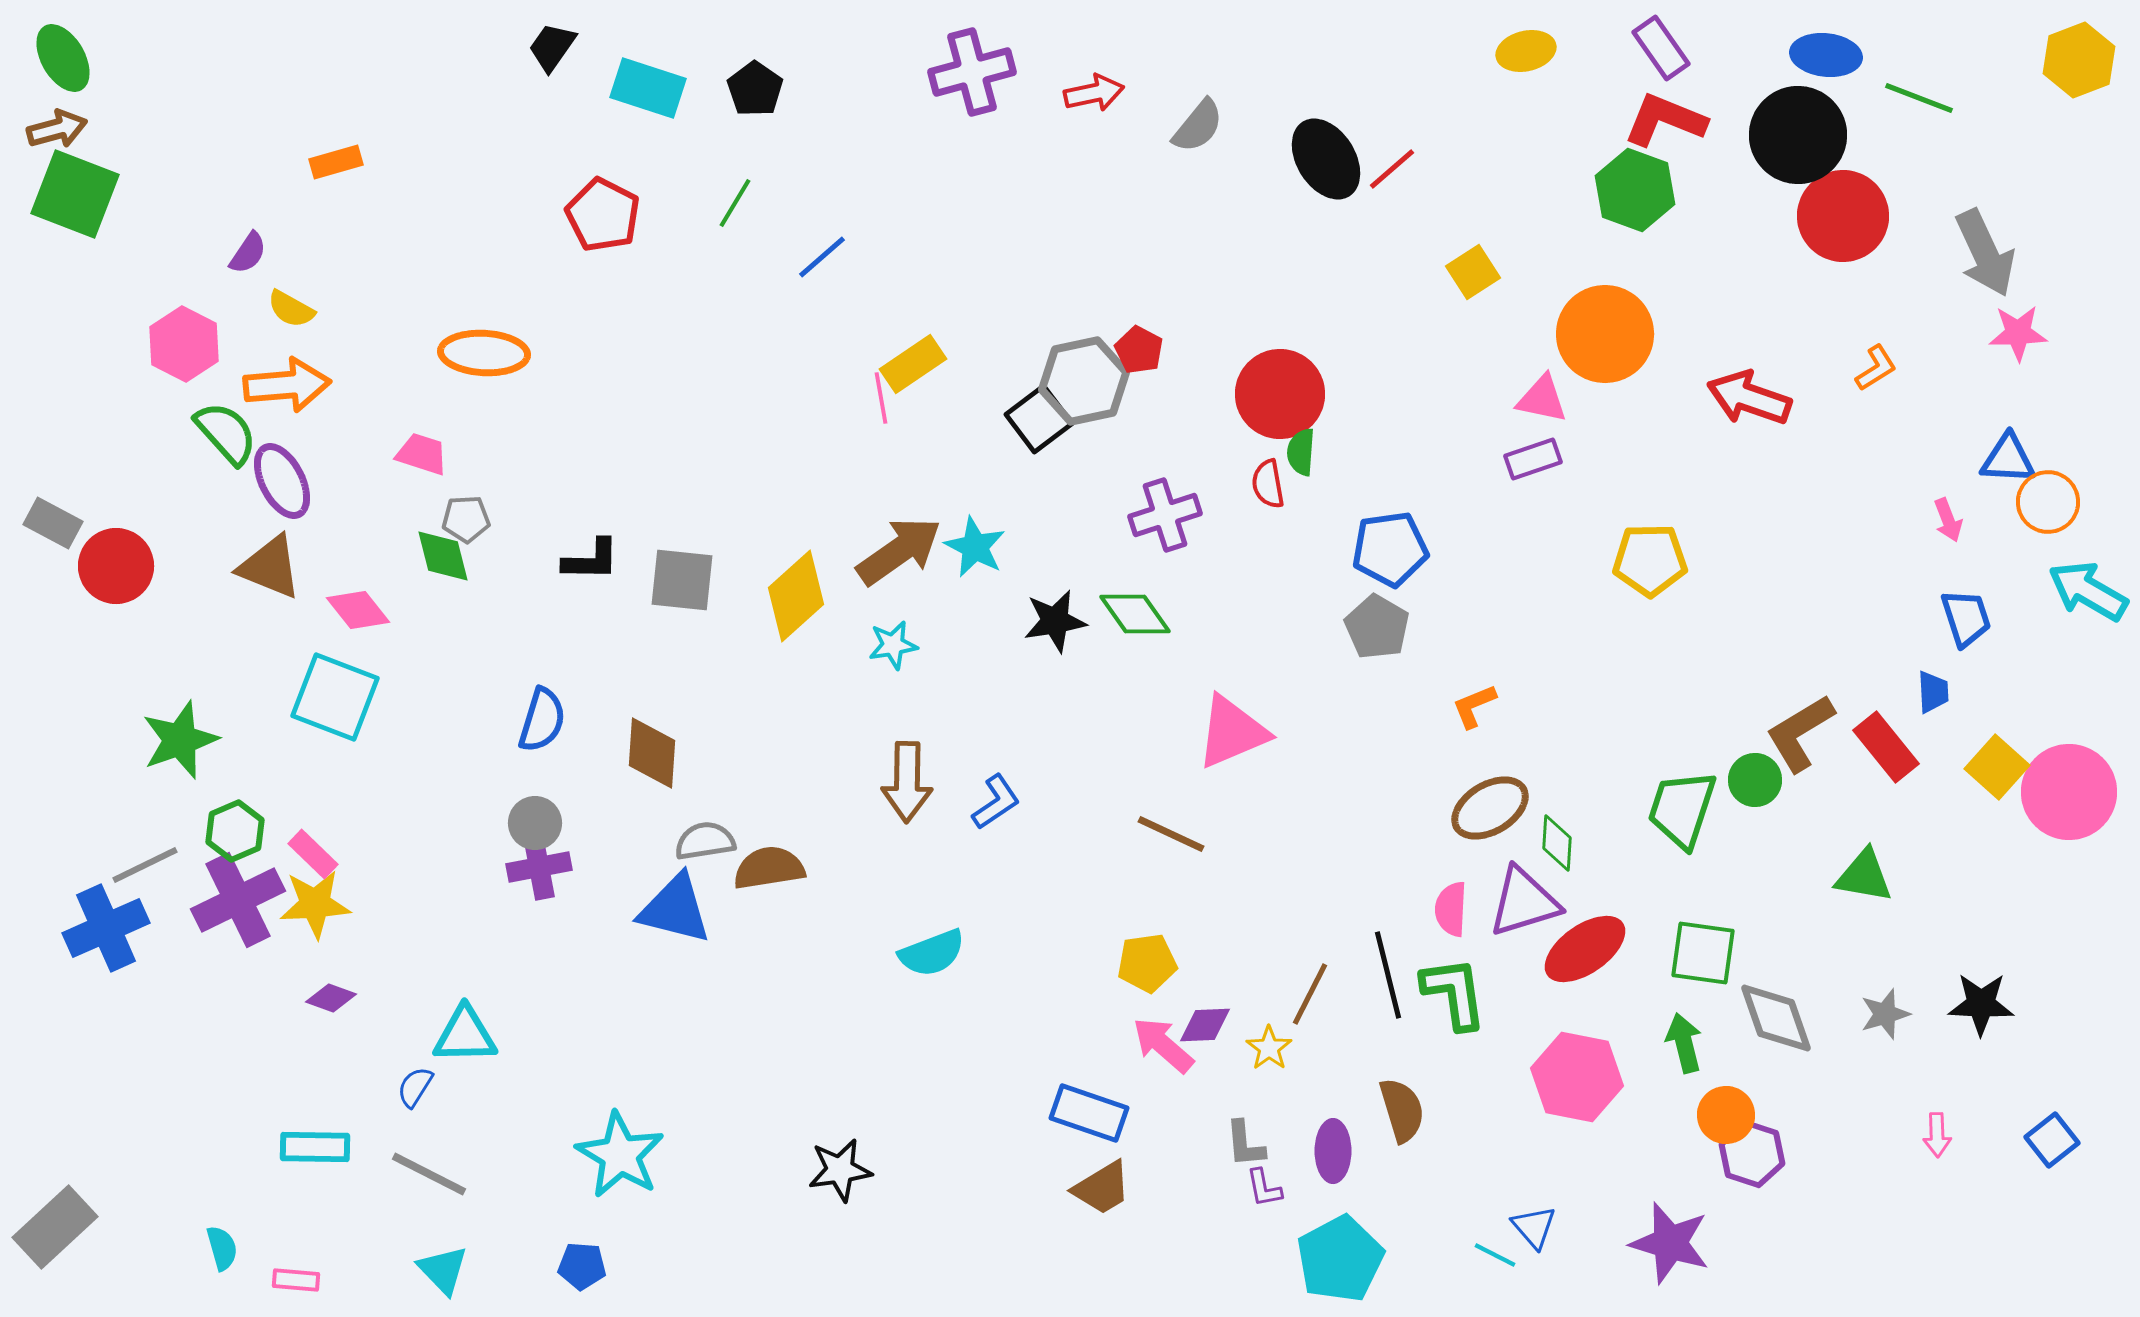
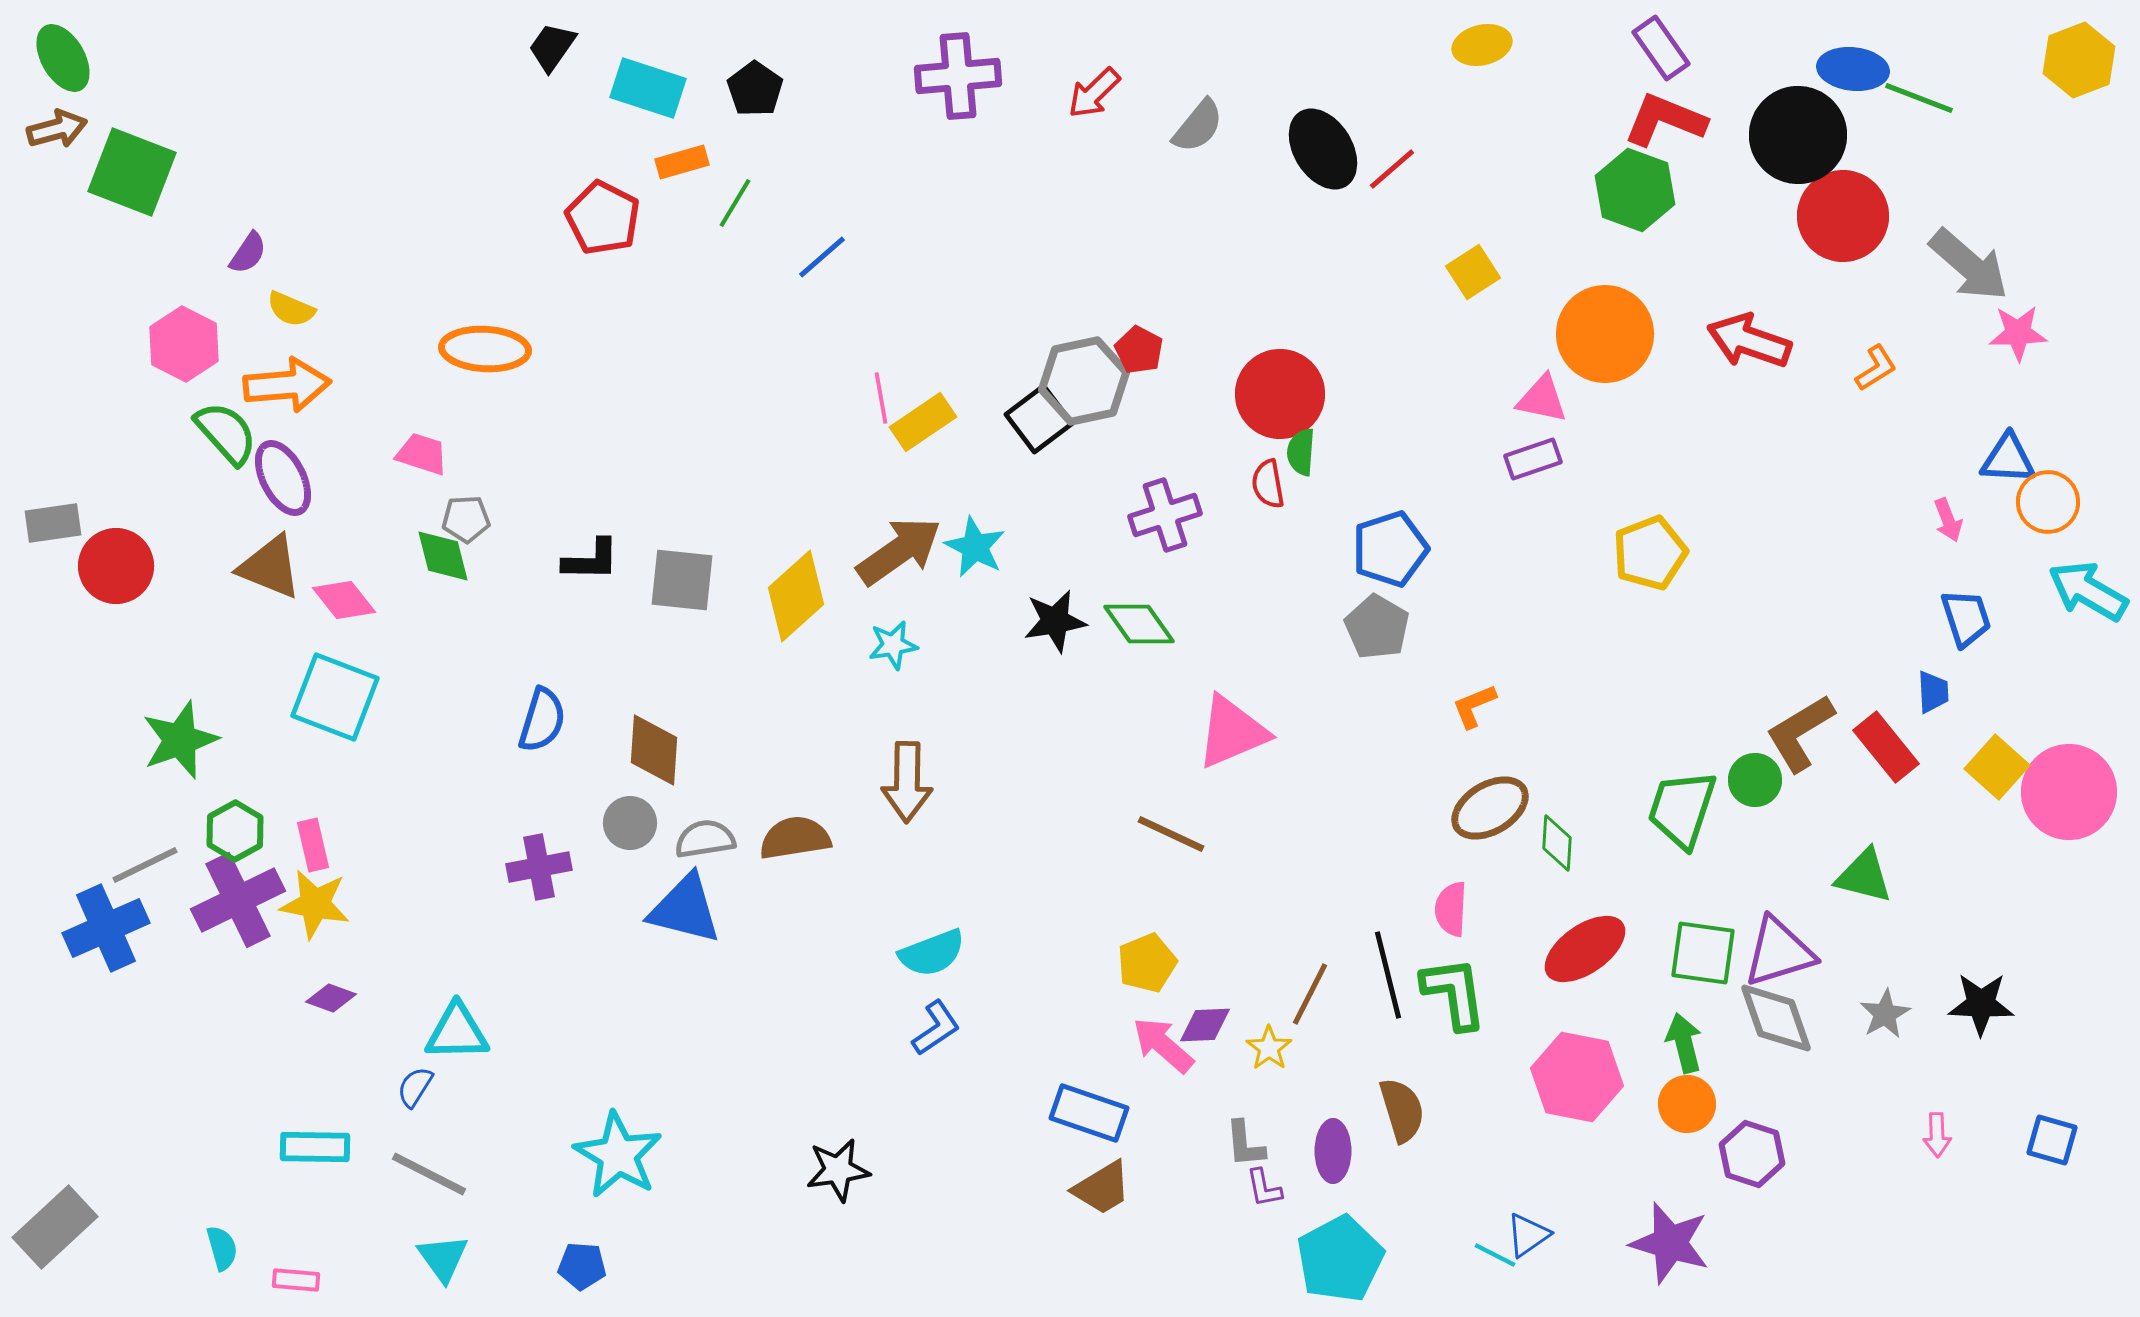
yellow ellipse at (1526, 51): moved 44 px left, 6 px up
blue ellipse at (1826, 55): moved 27 px right, 14 px down
purple cross at (972, 72): moved 14 px left, 4 px down; rotated 10 degrees clockwise
red arrow at (1094, 93): rotated 148 degrees clockwise
black ellipse at (1326, 159): moved 3 px left, 10 px up
orange rectangle at (336, 162): moved 346 px right
green square at (75, 194): moved 57 px right, 22 px up
red pentagon at (603, 215): moved 3 px down
gray arrow at (1985, 253): moved 16 px left, 12 px down; rotated 24 degrees counterclockwise
yellow semicircle at (291, 309): rotated 6 degrees counterclockwise
orange ellipse at (484, 353): moved 1 px right, 4 px up
yellow rectangle at (913, 364): moved 10 px right, 58 px down
red arrow at (1749, 398): moved 57 px up
purple ellipse at (282, 481): moved 1 px right, 3 px up
gray rectangle at (53, 523): rotated 36 degrees counterclockwise
blue pentagon at (1390, 549): rotated 10 degrees counterclockwise
yellow pentagon at (1650, 560): moved 7 px up; rotated 20 degrees counterclockwise
pink diamond at (358, 610): moved 14 px left, 10 px up
green diamond at (1135, 614): moved 4 px right, 10 px down
brown diamond at (652, 753): moved 2 px right, 3 px up
blue L-shape at (996, 802): moved 60 px left, 226 px down
gray circle at (535, 823): moved 95 px right
green hexagon at (235, 831): rotated 6 degrees counterclockwise
gray semicircle at (705, 841): moved 2 px up
pink rectangle at (313, 854): moved 9 px up; rotated 33 degrees clockwise
brown semicircle at (769, 868): moved 26 px right, 30 px up
green triangle at (1864, 876): rotated 4 degrees clockwise
purple triangle at (1524, 902): moved 255 px right, 50 px down
yellow star at (315, 904): rotated 14 degrees clockwise
blue triangle at (675, 909): moved 10 px right
yellow pentagon at (1147, 963): rotated 14 degrees counterclockwise
gray star at (1885, 1014): rotated 12 degrees counterclockwise
cyan triangle at (465, 1035): moved 8 px left, 3 px up
orange circle at (1726, 1115): moved 39 px left, 11 px up
blue square at (2052, 1140): rotated 36 degrees counterclockwise
cyan star at (620, 1155): moved 2 px left
black star at (840, 1170): moved 2 px left
blue triangle at (1534, 1227): moved 6 px left, 8 px down; rotated 36 degrees clockwise
cyan triangle at (443, 1270): moved 12 px up; rotated 8 degrees clockwise
